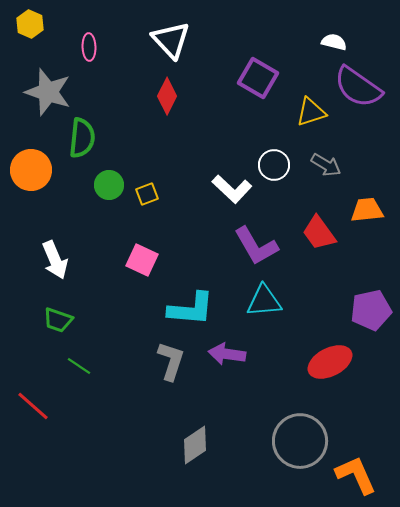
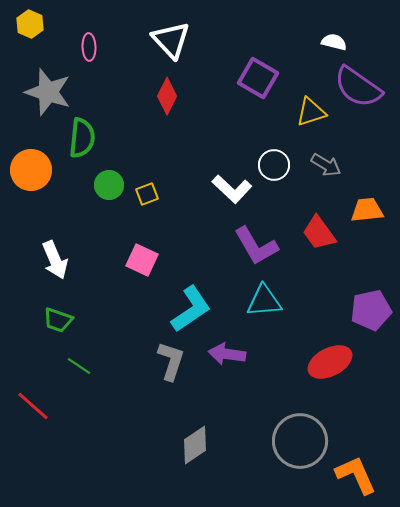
cyan L-shape: rotated 39 degrees counterclockwise
